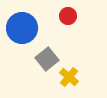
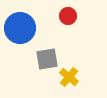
blue circle: moved 2 px left
gray square: rotated 30 degrees clockwise
